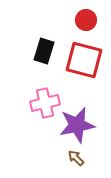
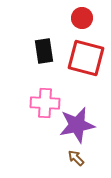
red circle: moved 4 px left, 2 px up
black rectangle: rotated 25 degrees counterclockwise
red square: moved 2 px right, 2 px up
pink cross: rotated 16 degrees clockwise
